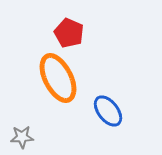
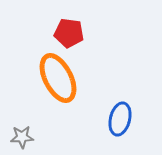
red pentagon: rotated 16 degrees counterclockwise
blue ellipse: moved 12 px right, 8 px down; rotated 52 degrees clockwise
